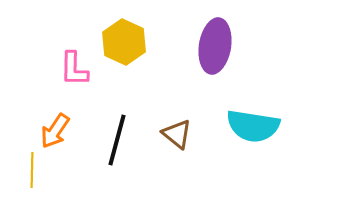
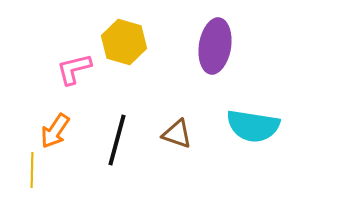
yellow hexagon: rotated 9 degrees counterclockwise
pink L-shape: rotated 75 degrees clockwise
brown triangle: rotated 20 degrees counterclockwise
